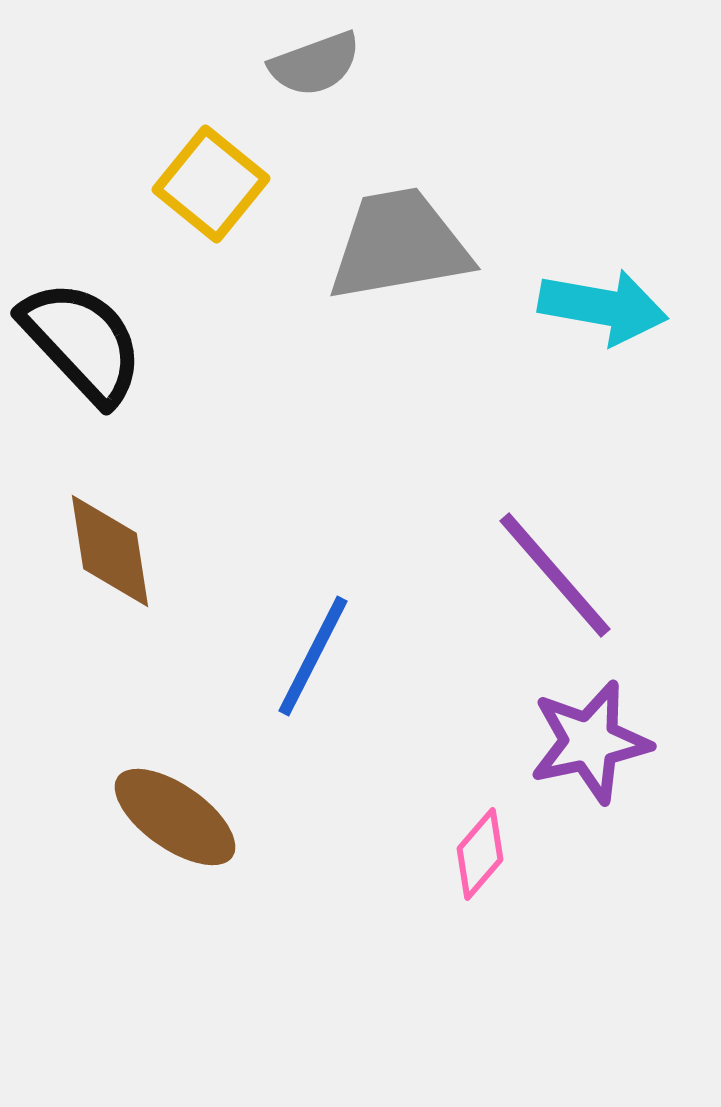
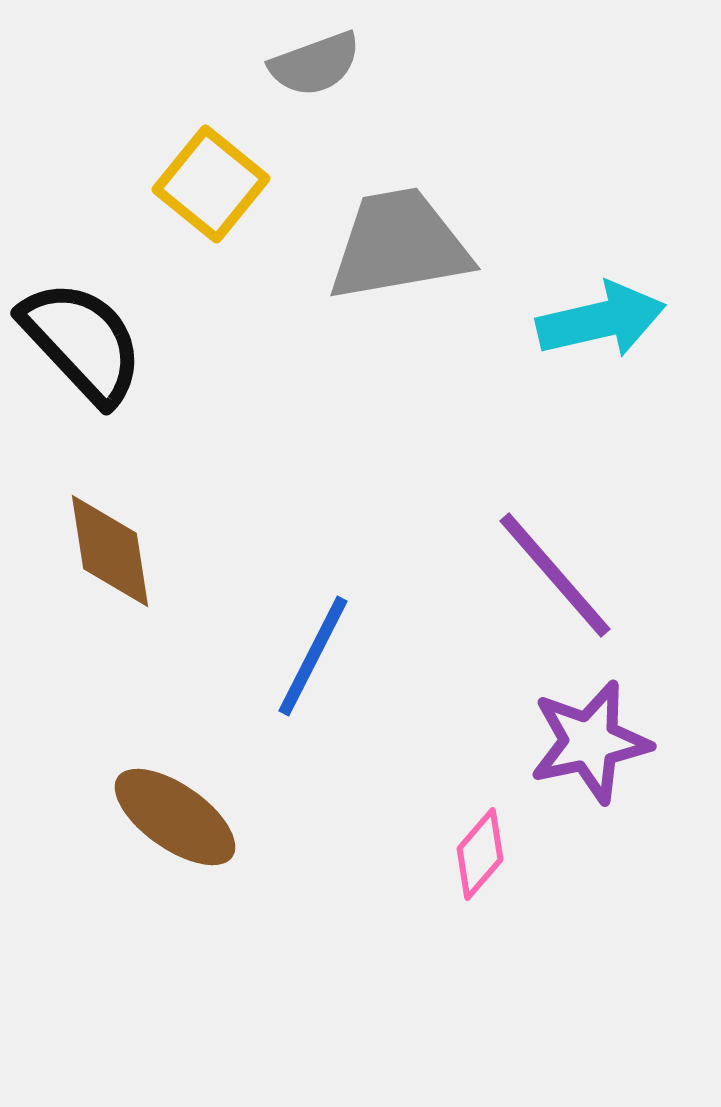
cyan arrow: moved 2 px left, 13 px down; rotated 23 degrees counterclockwise
